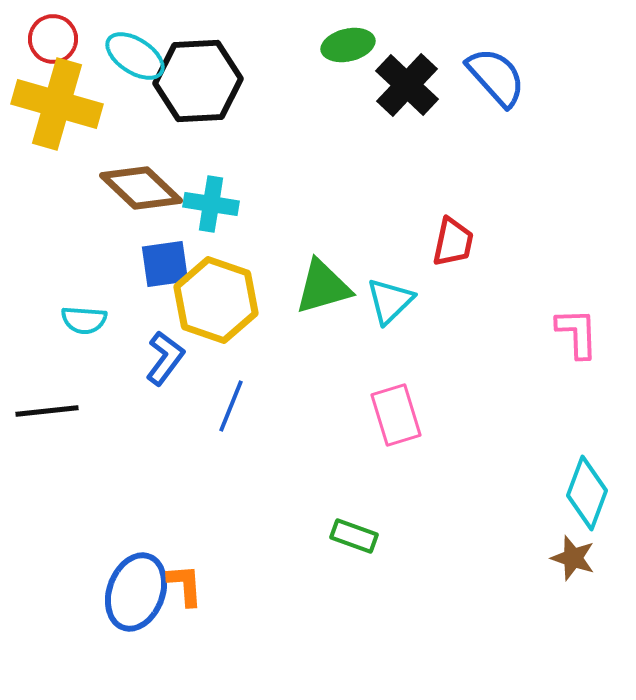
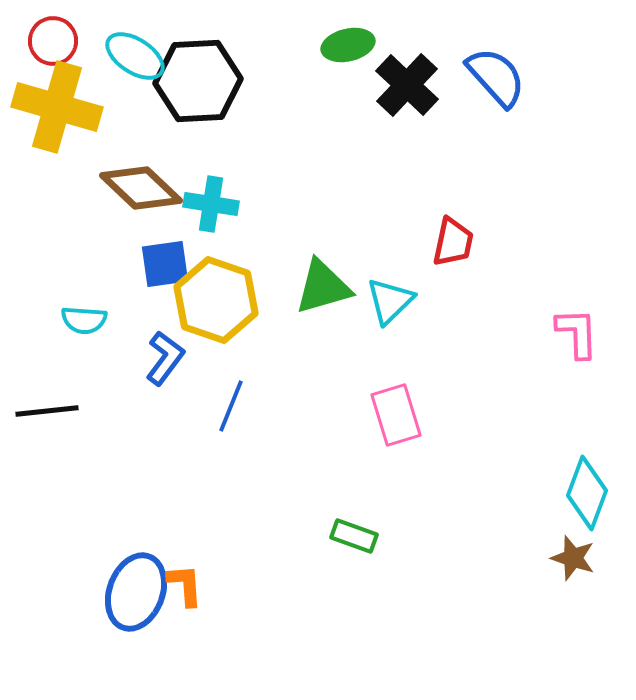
red circle: moved 2 px down
yellow cross: moved 3 px down
